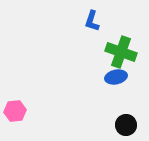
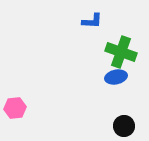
blue L-shape: rotated 105 degrees counterclockwise
pink hexagon: moved 3 px up
black circle: moved 2 px left, 1 px down
